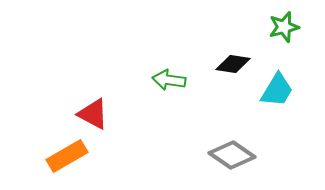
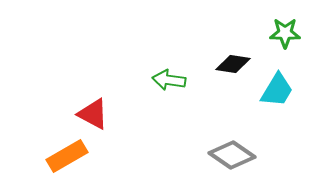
green star: moved 1 px right, 6 px down; rotated 16 degrees clockwise
